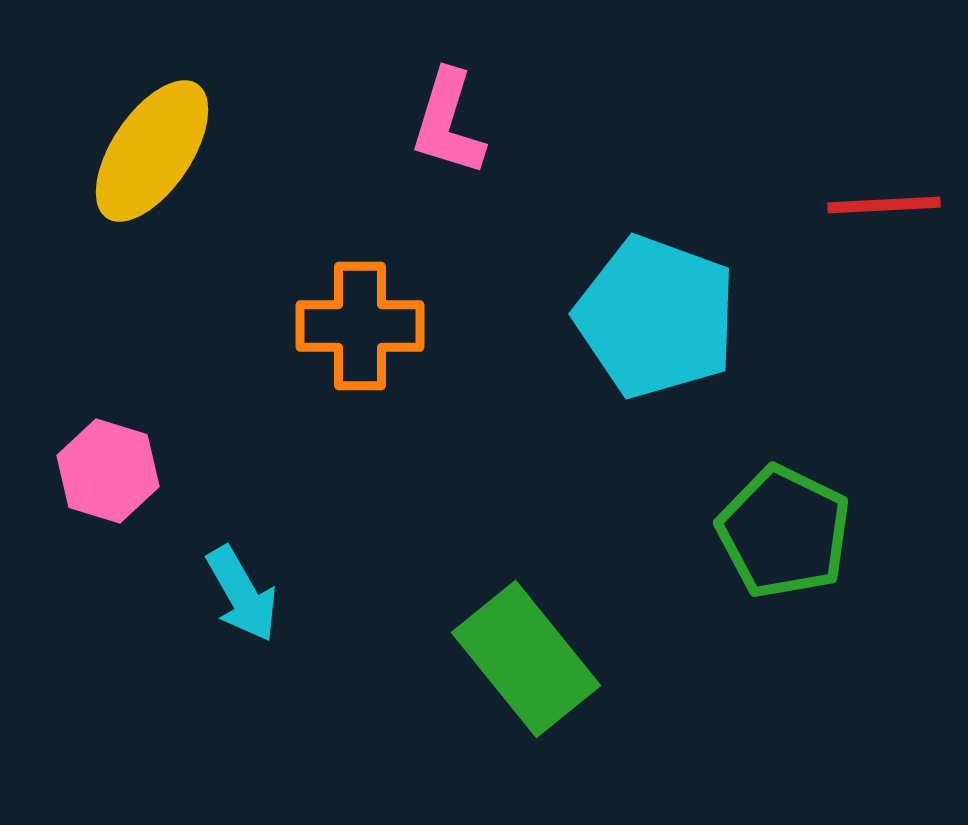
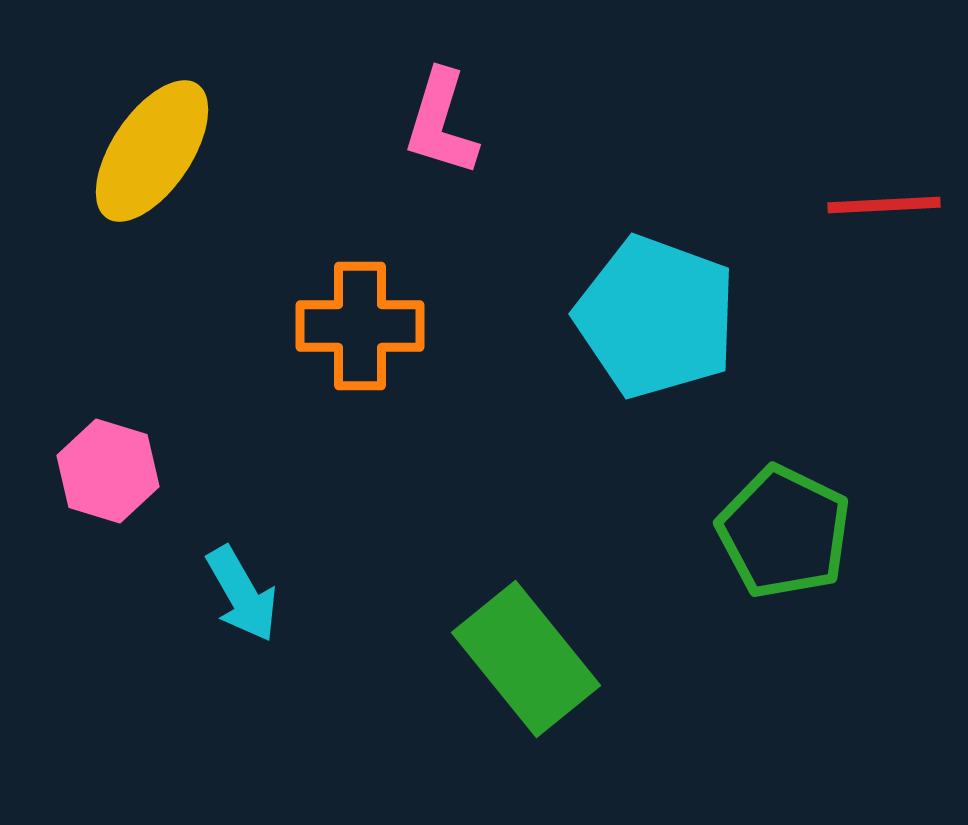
pink L-shape: moved 7 px left
